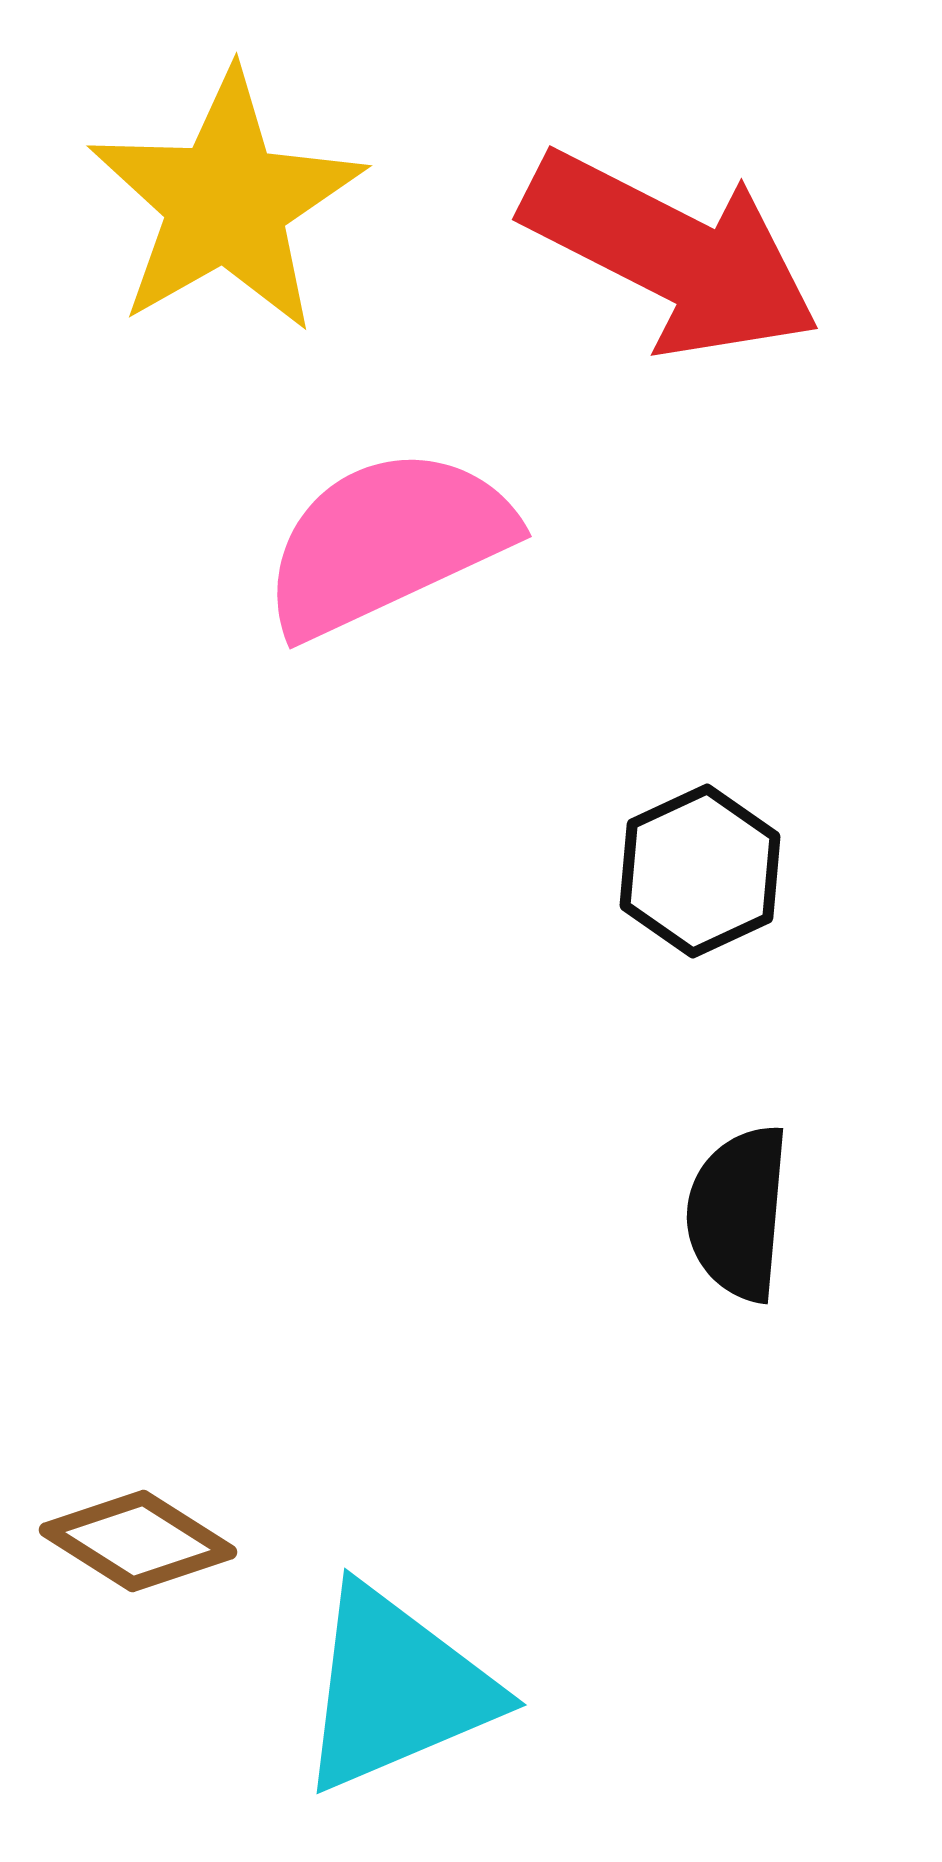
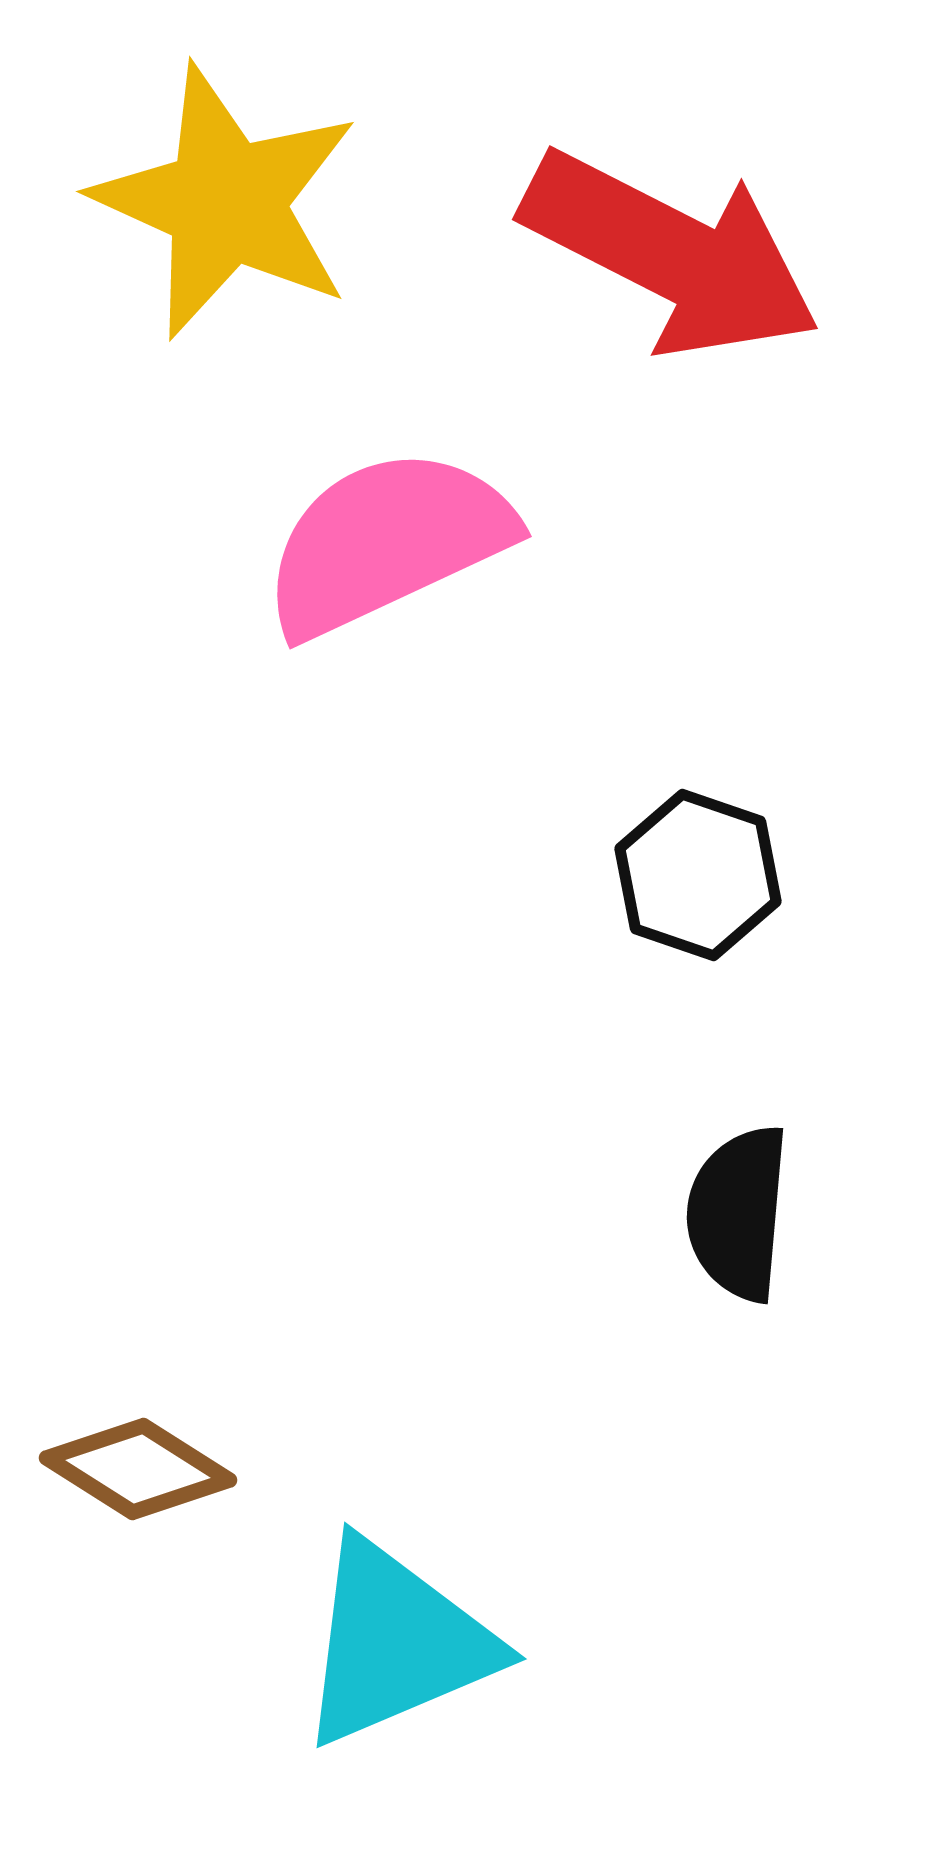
yellow star: rotated 18 degrees counterclockwise
black hexagon: moved 2 px left, 4 px down; rotated 16 degrees counterclockwise
brown diamond: moved 72 px up
cyan triangle: moved 46 px up
